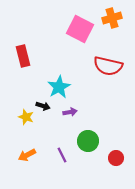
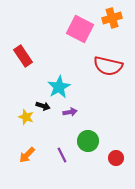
red rectangle: rotated 20 degrees counterclockwise
orange arrow: rotated 18 degrees counterclockwise
